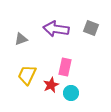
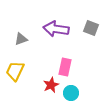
yellow trapezoid: moved 12 px left, 4 px up
